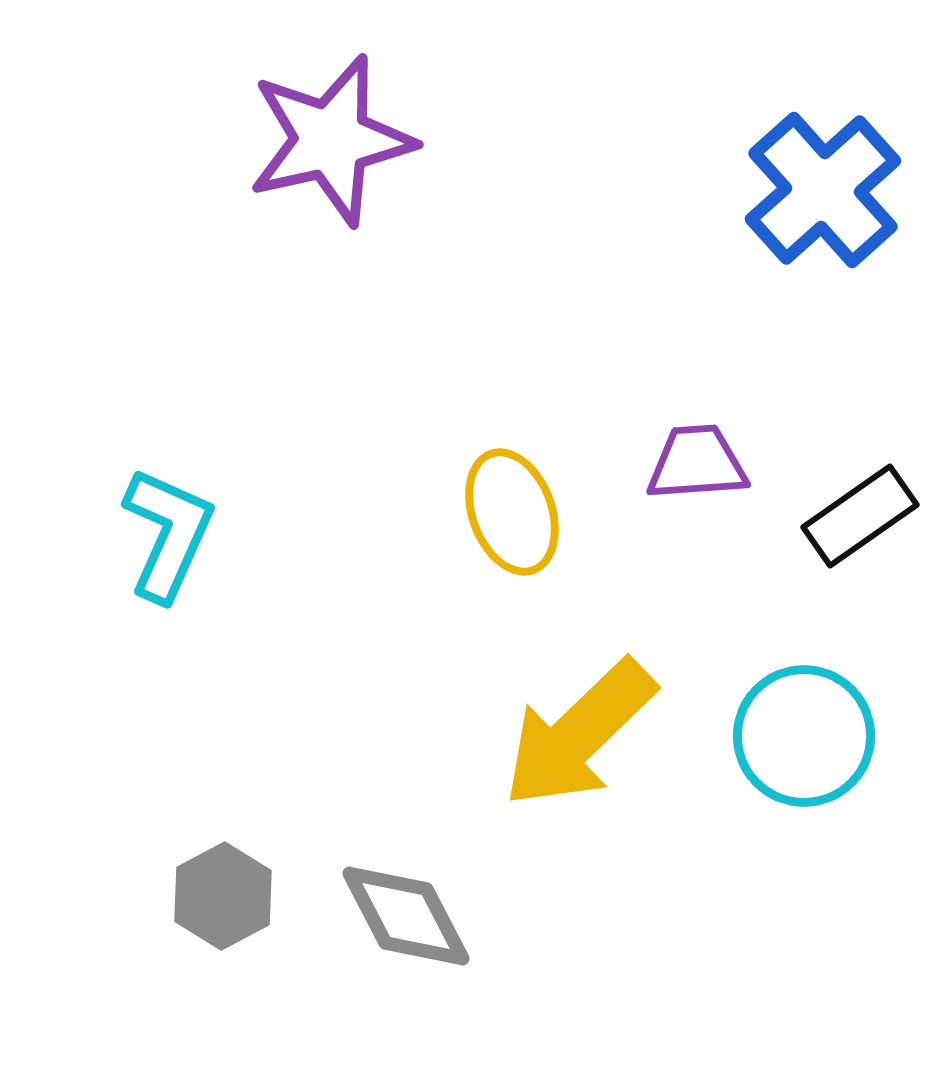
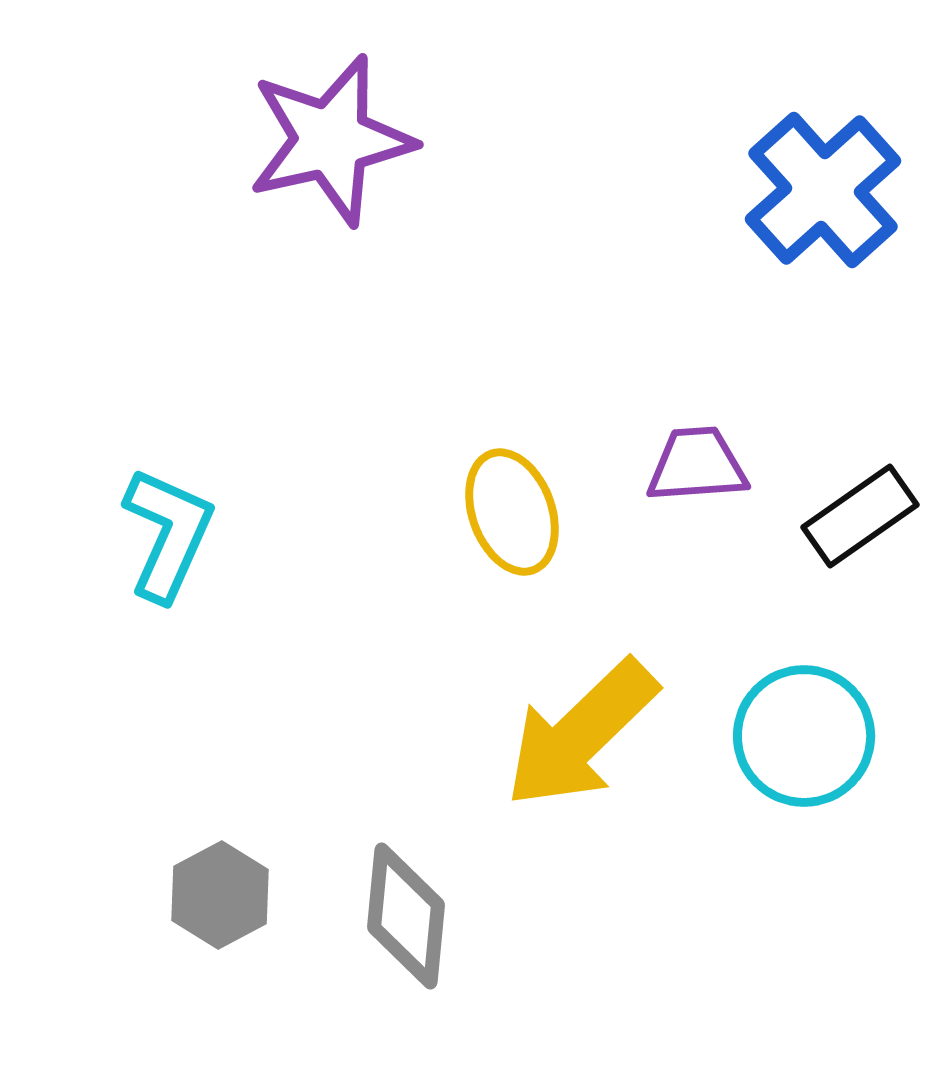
purple trapezoid: moved 2 px down
yellow arrow: moved 2 px right
gray hexagon: moved 3 px left, 1 px up
gray diamond: rotated 33 degrees clockwise
